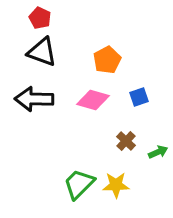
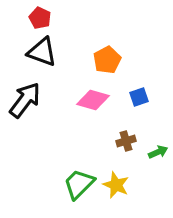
black arrow: moved 9 px left, 1 px down; rotated 126 degrees clockwise
brown cross: rotated 30 degrees clockwise
yellow star: rotated 24 degrees clockwise
